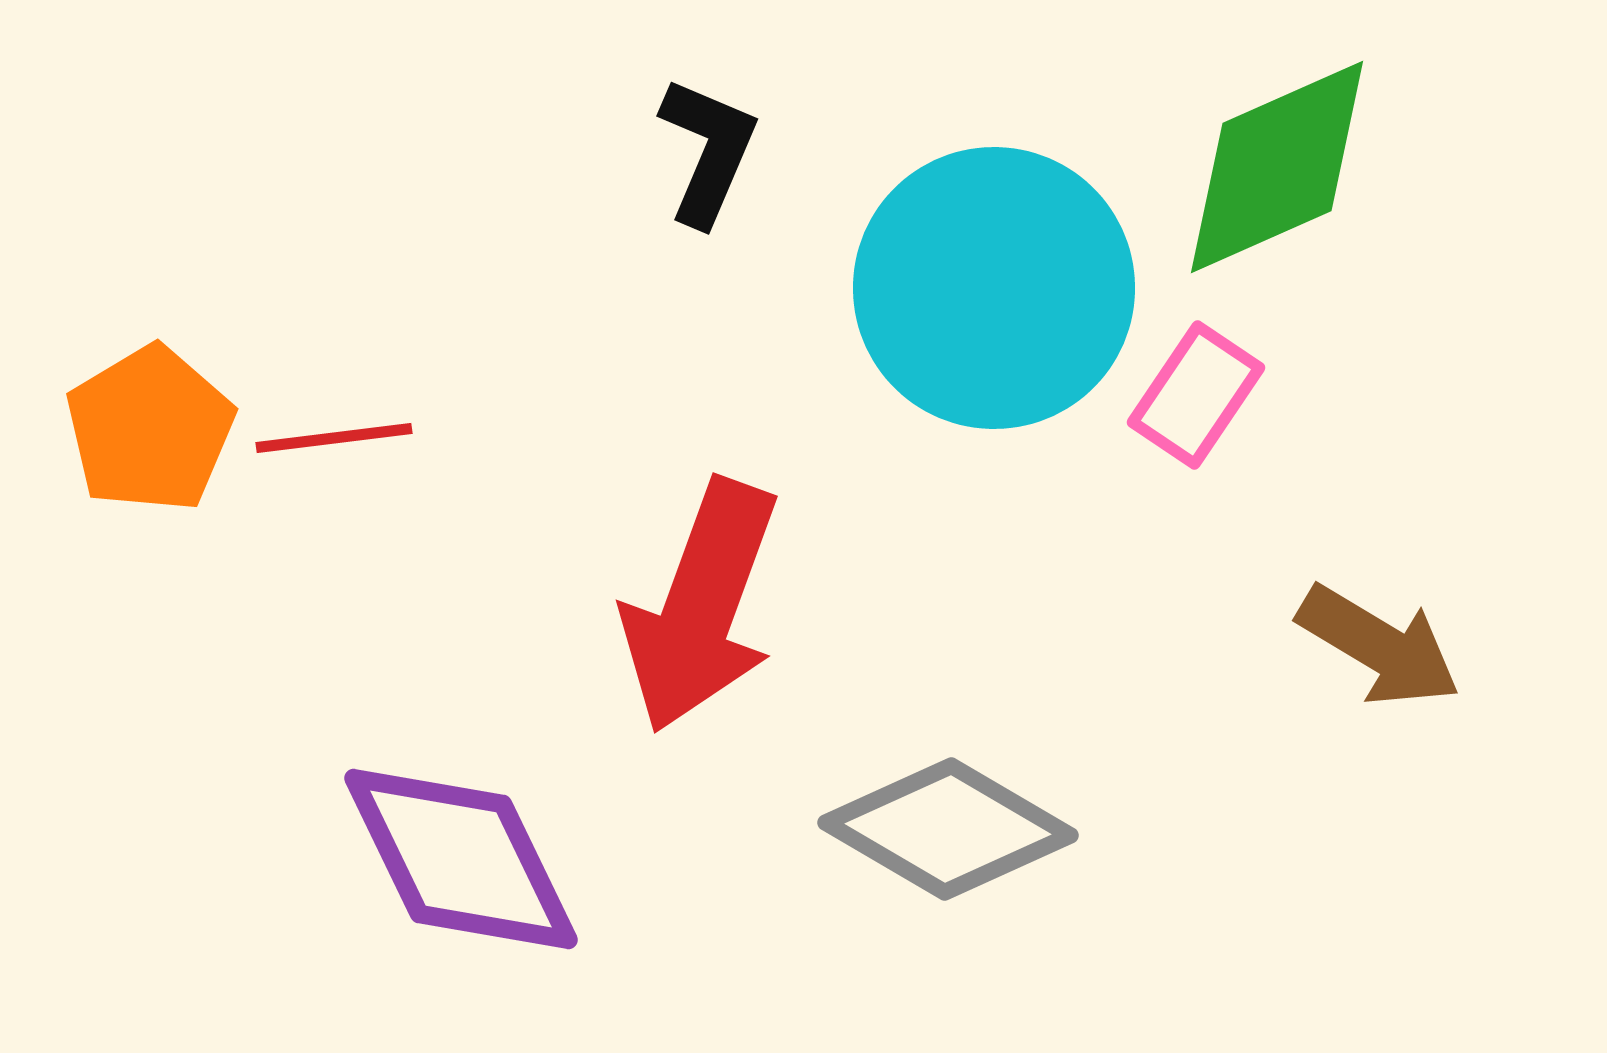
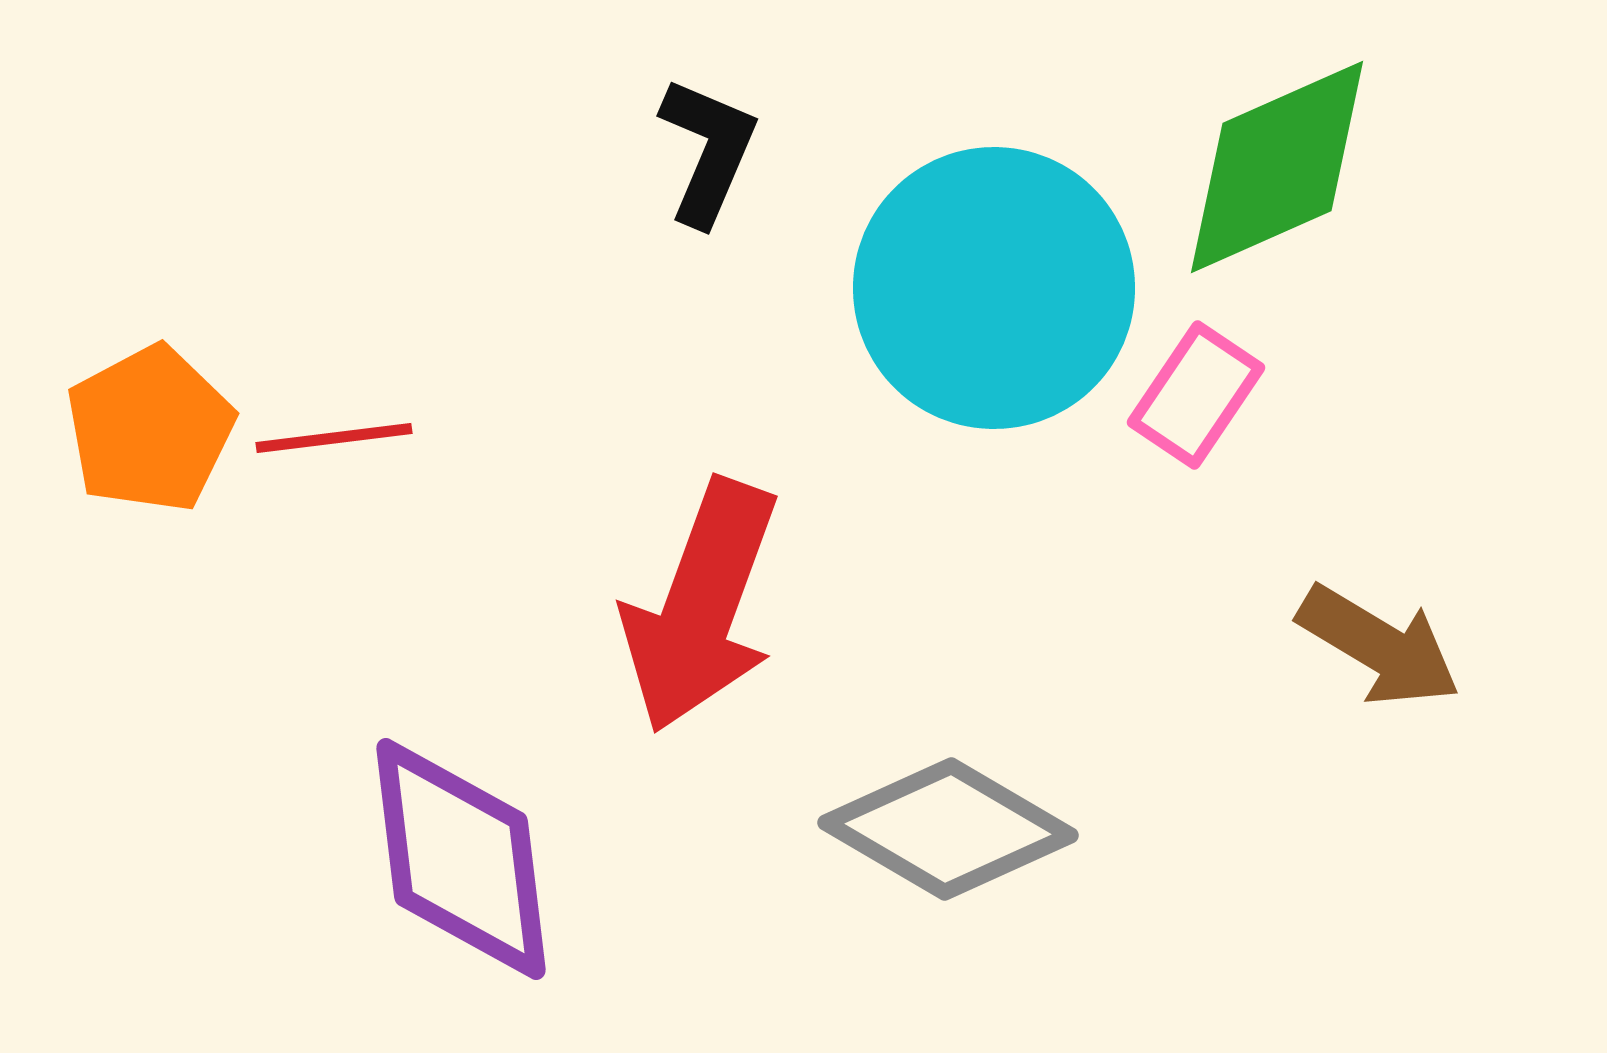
orange pentagon: rotated 3 degrees clockwise
purple diamond: rotated 19 degrees clockwise
